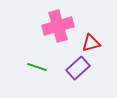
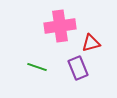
pink cross: moved 2 px right; rotated 8 degrees clockwise
purple rectangle: rotated 70 degrees counterclockwise
